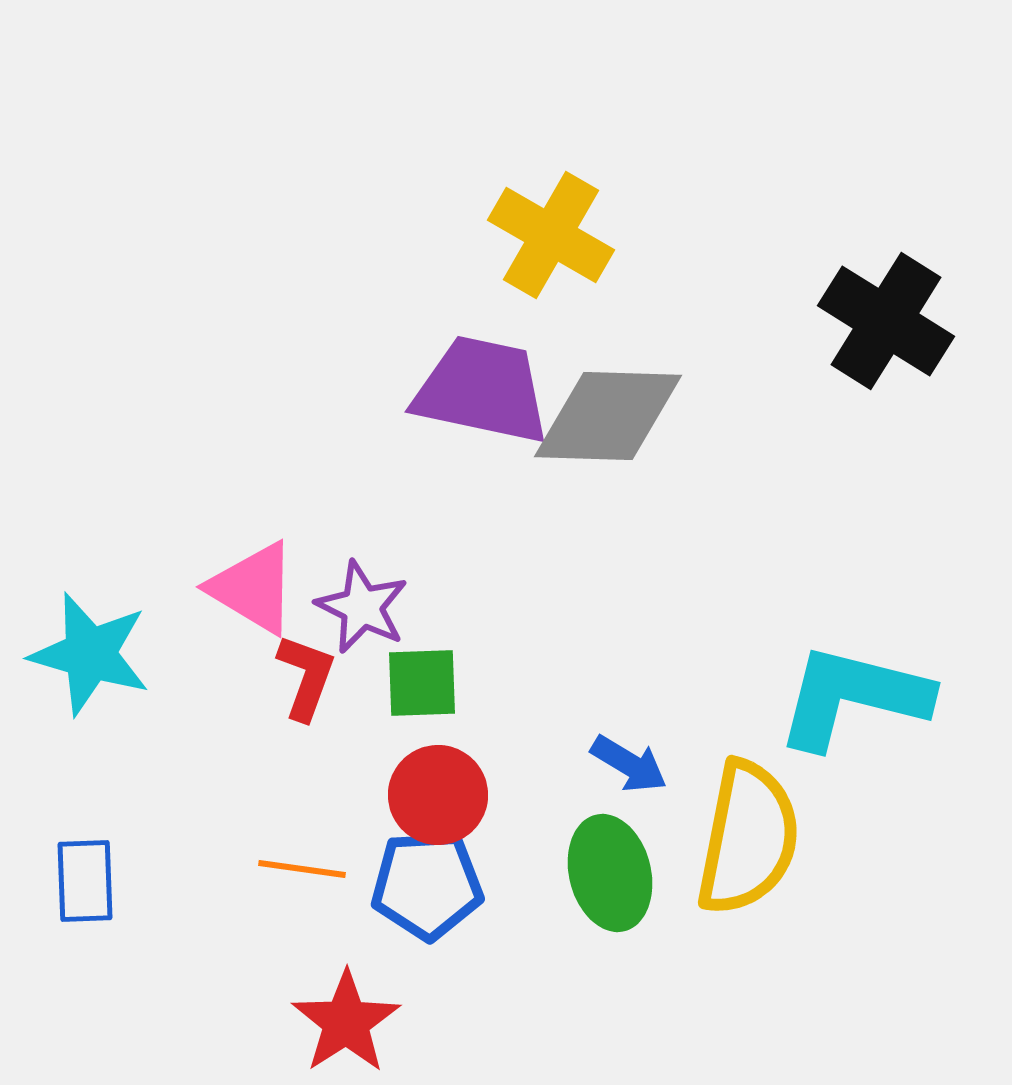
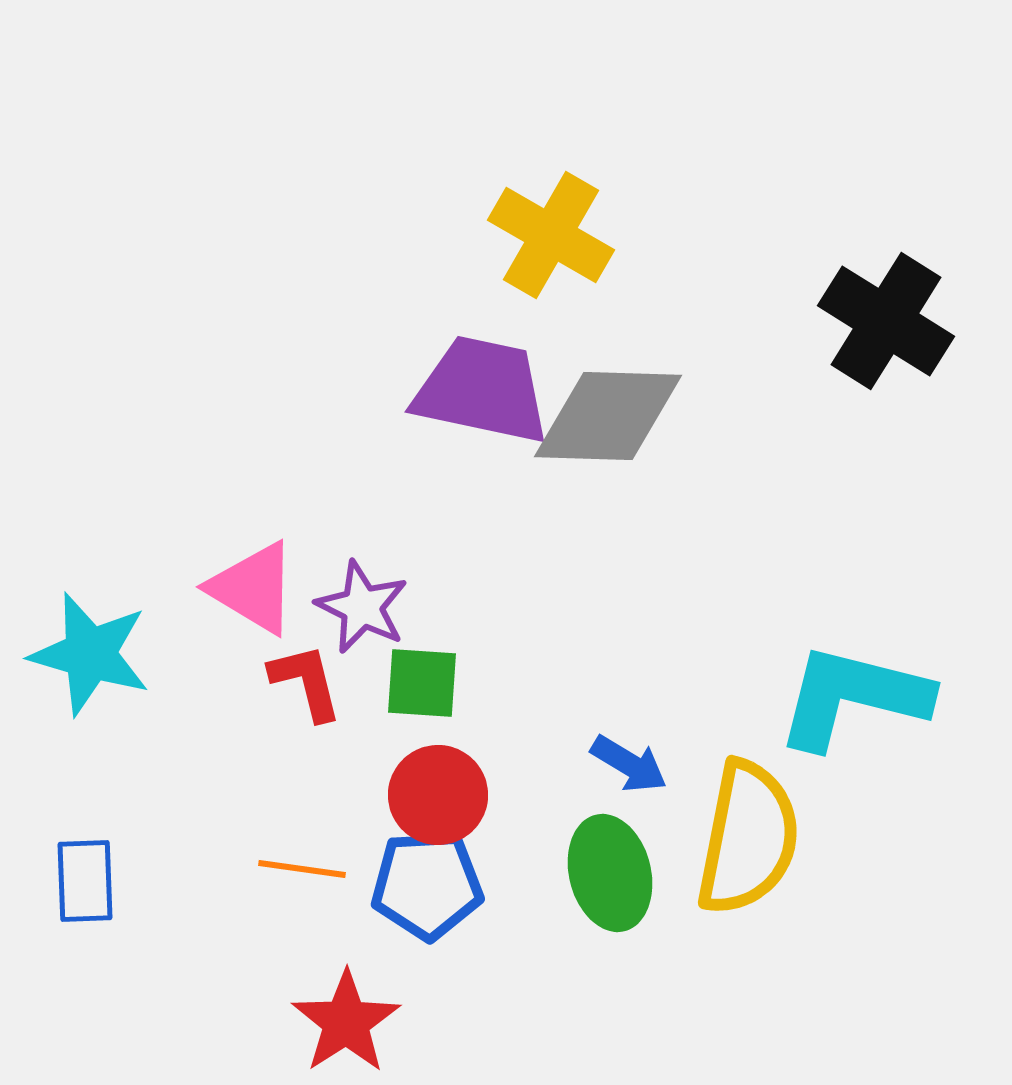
red L-shape: moved 5 px down; rotated 34 degrees counterclockwise
green square: rotated 6 degrees clockwise
